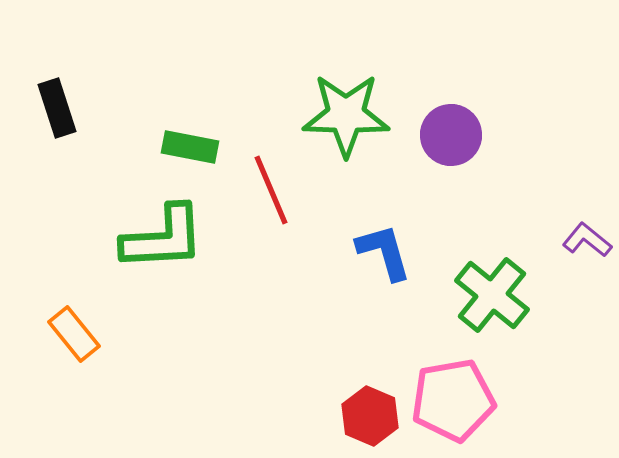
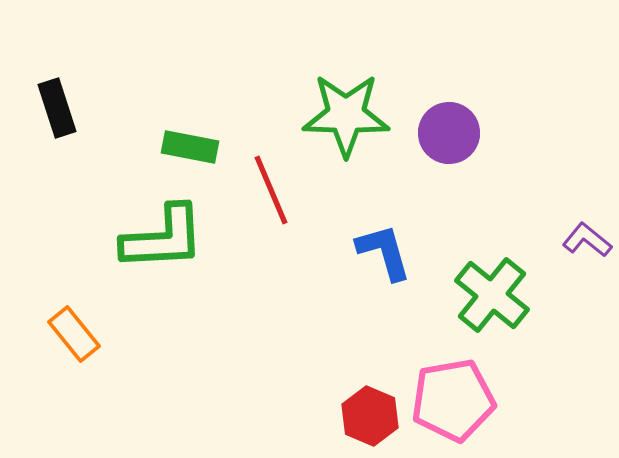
purple circle: moved 2 px left, 2 px up
